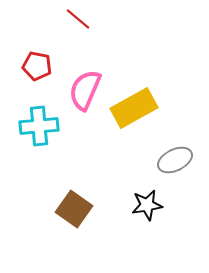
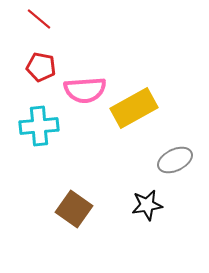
red line: moved 39 px left
red pentagon: moved 4 px right, 1 px down
pink semicircle: rotated 117 degrees counterclockwise
